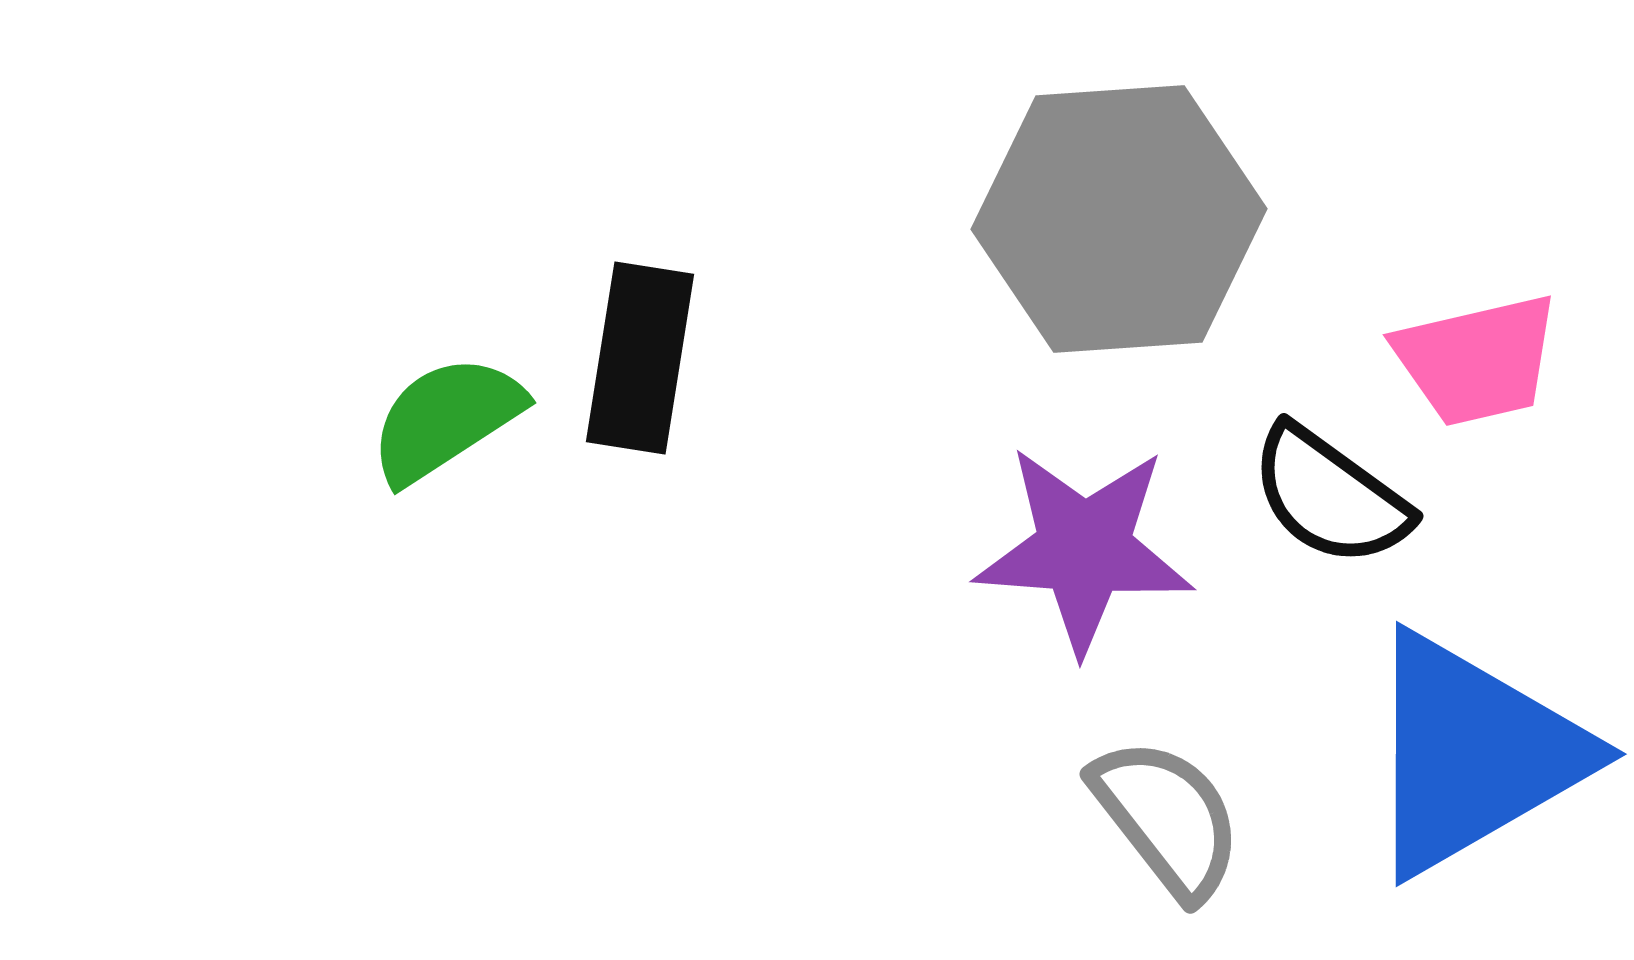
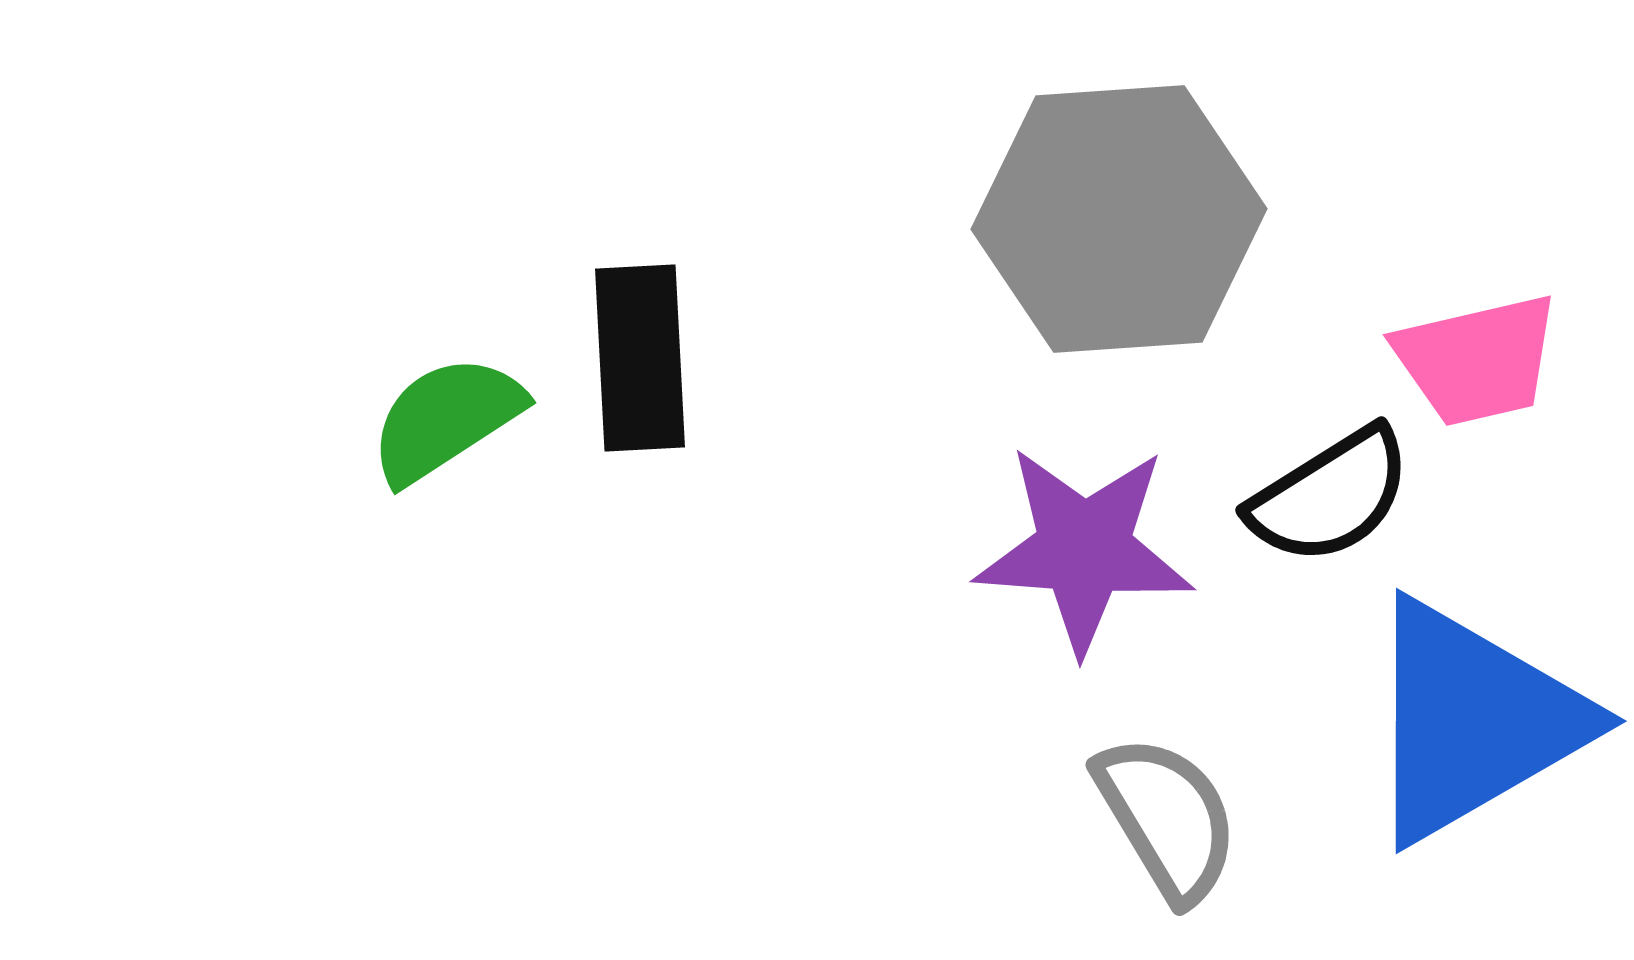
black rectangle: rotated 12 degrees counterclockwise
black semicircle: rotated 68 degrees counterclockwise
blue triangle: moved 33 px up
gray semicircle: rotated 7 degrees clockwise
